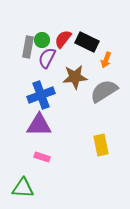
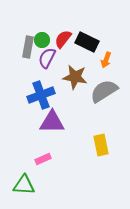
brown star: rotated 15 degrees clockwise
purple triangle: moved 13 px right, 3 px up
pink rectangle: moved 1 px right, 2 px down; rotated 42 degrees counterclockwise
green triangle: moved 1 px right, 3 px up
